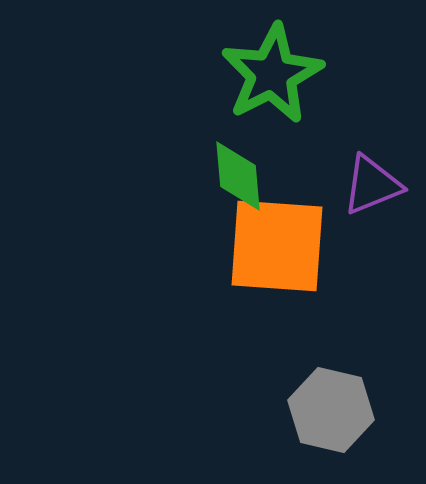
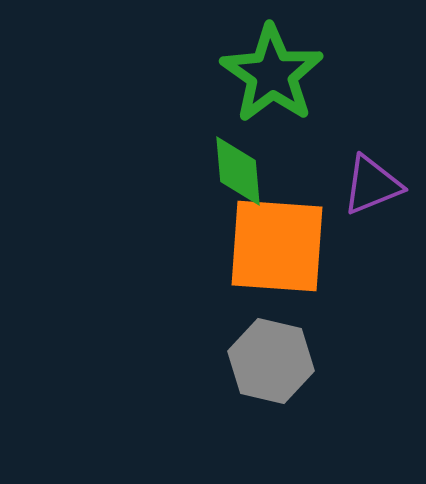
green star: rotated 10 degrees counterclockwise
green diamond: moved 5 px up
gray hexagon: moved 60 px left, 49 px up
